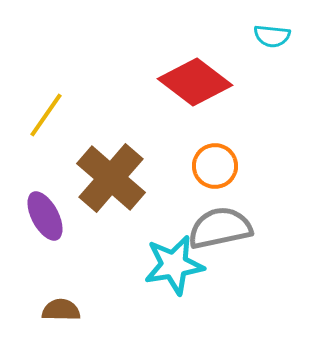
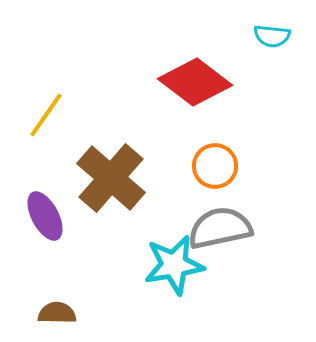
brown semicircle: moved 4 px left, 3 px down
